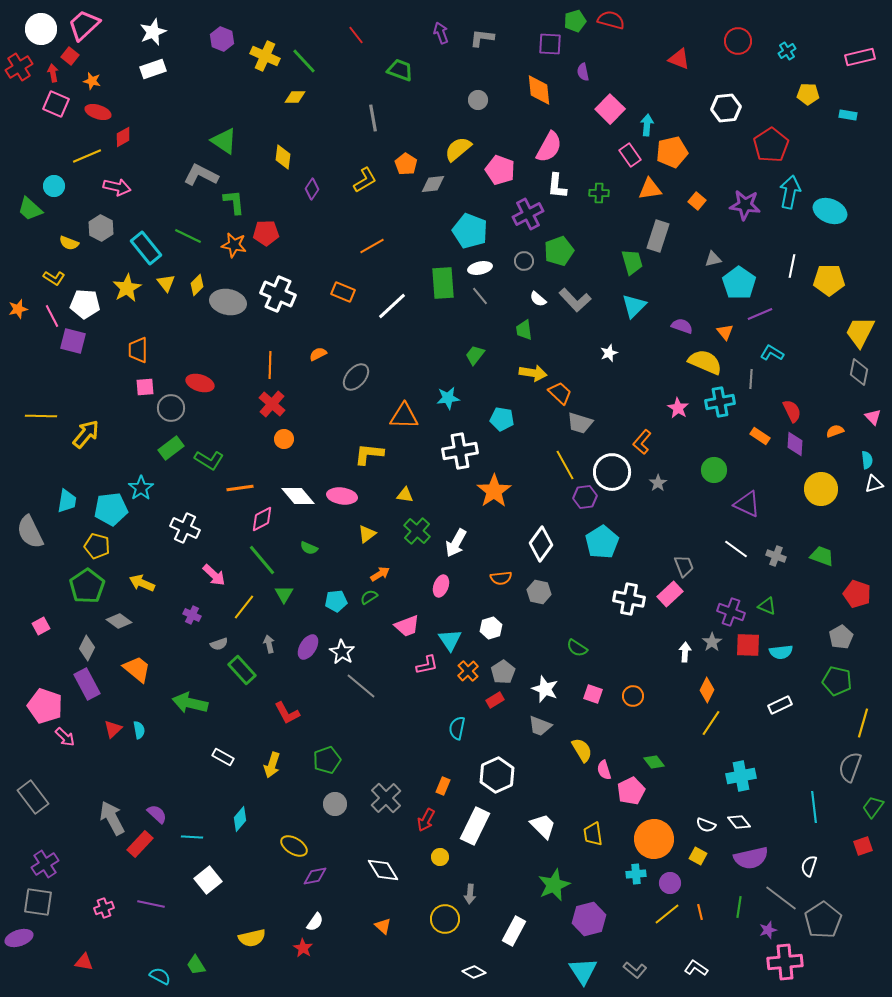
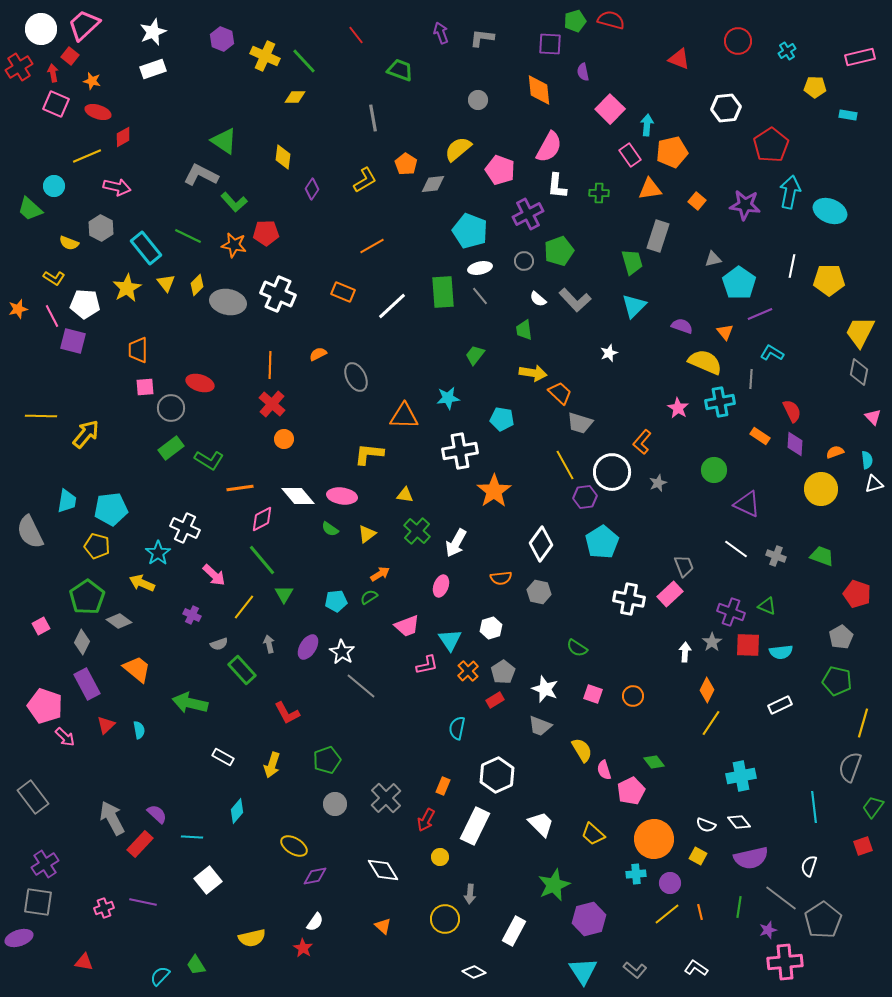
yellow pentagon at (808, 94): moved 7 px right, 7 px up
green L-shape at (234, 202): rotated 144 degrees clockwise
green rectangle at (443, 283): moved 9 px down
gray ellipse at (356, 377): rotated 68 degrees counterclockwise
orange semicircle at (835, 431): moved 21 px down
gray star at (658, 483): rotated 12 degrees clockwise
cyan star at (141, 488): moved 17 px right, 65 px down
green semicircle at (309, 548): moved 21 px right, 19 px up; rotated 12 degrees clockwise
green pentagon at (87, 586): moved 11 px down
gray diamond at (87, 648): moved 5 px left, 6 px up
red triangle at (113, 729): moved 7 px left, 4 px up
cyan diamond at (240, 819): moved 3 px left, 8 px up
white trapezoid at (543, 826): moved 2 px left, 2 px up
yellow trapezoid at (593, 834): rotated 40 degrees counterclockwise
purple line at (151, 904): moved 8 px left, 2 px up
cyan semicircle at (160, 976): rotated 75 degrees counterclockwise
